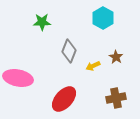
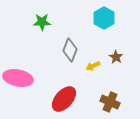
cyan hexagon: moved 1 px right
gray diamond: moved 1 px right, 1 px up
brown cross: moved 6 px left, 4 px down; rotated 36 degrees clockwise
